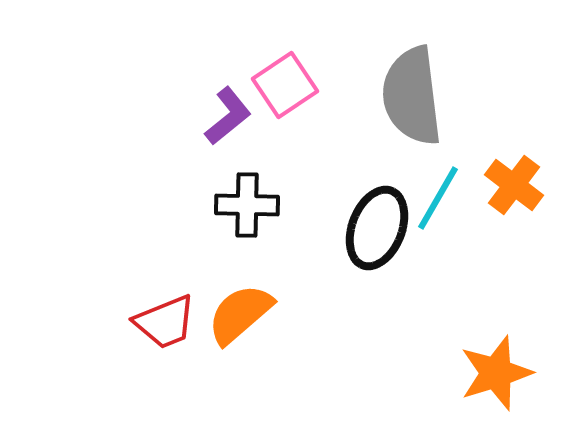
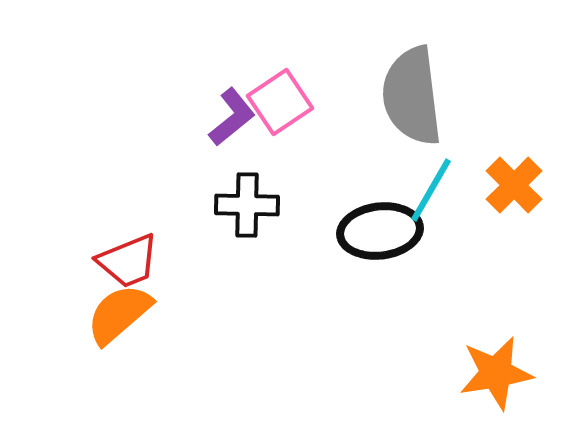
pink square: moved 5 px left, 17 px down
purple L-shape: moved 4 px right, 1 px down
orange cross: rotated 8 degrees clockwise
cyan line: moved 7 px left, 8 px up
black ellipse: moved 3 px right, 3 px down; rotated 62 degrees clockwise
orange semicircle: moved 121 px left
red trapezoid: moved 37 px left, 61 px up
orange star: rotated 8 degrees clockwise
